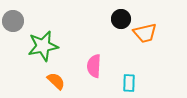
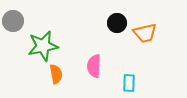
black circle: moved 4 px left, 4 px down
orange semicircle: moved 7 px up; rotated 36 degrees clockwise
